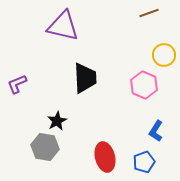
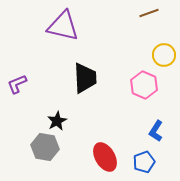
red ellipse: rotated 16 degrees counterclockwise
